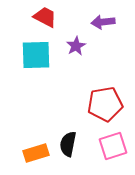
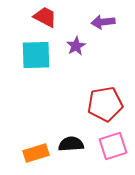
black semicircle: moved 3 px right; rotated 75 degrees clockwise
